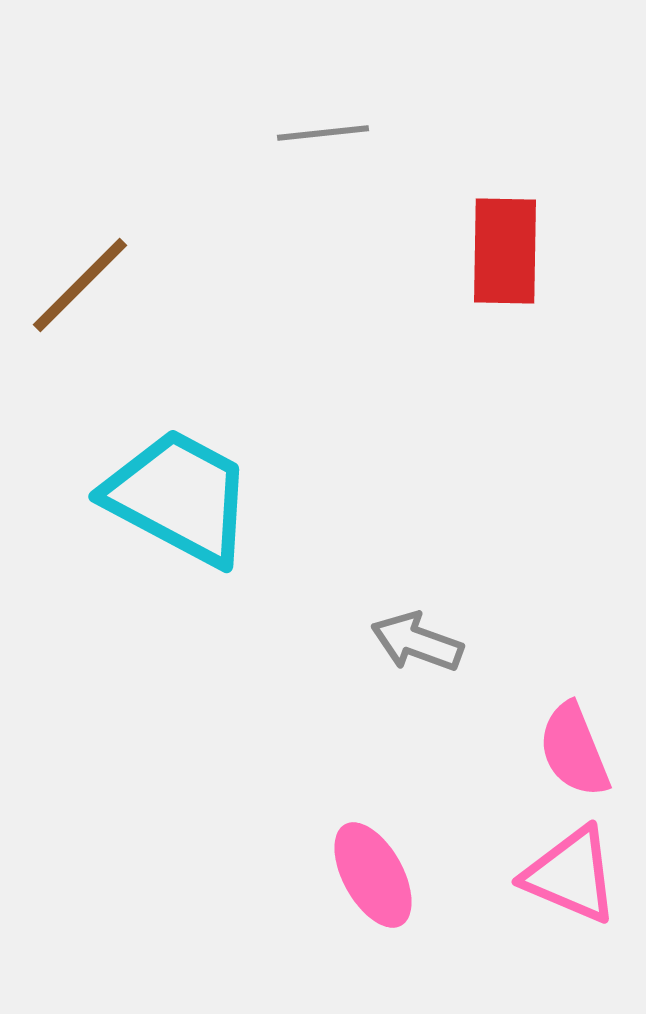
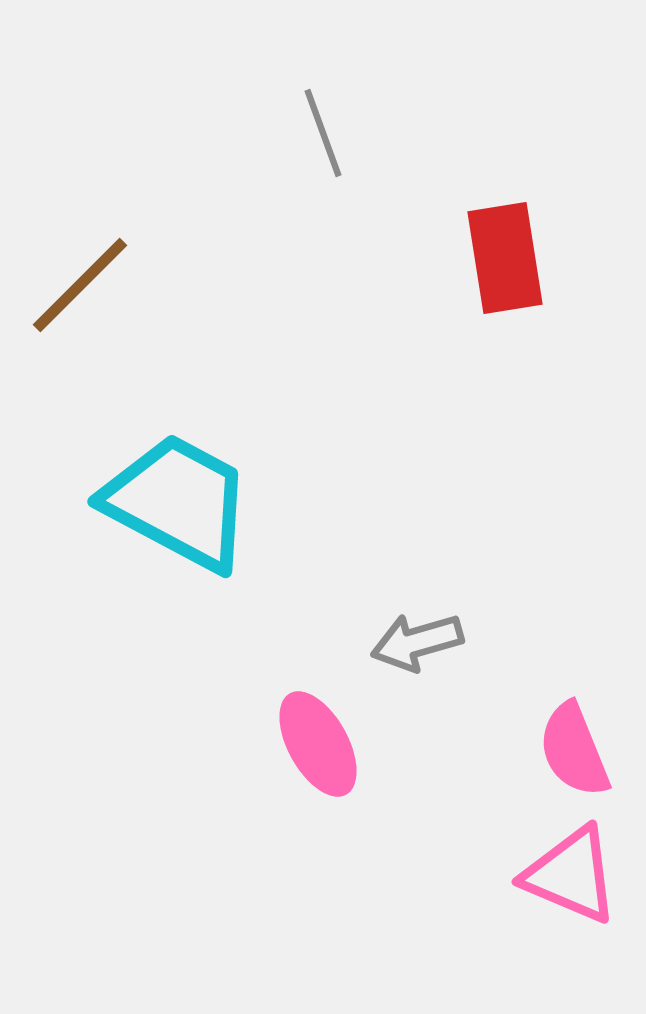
gray line: rotated 76 degrees clockwise
red rectangle: moved 7 px down; rotated 10 degrees counterclockwise
cyan trapezoid: moved 1 px left, 5 px down
gray arrow: rotated 36 degrees counterclockwise
pink ellipse: moved 55 px left, 131 px up
